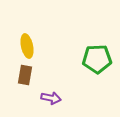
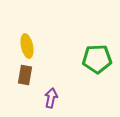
purple arrow: rotated 90 degrees counterclockwise
